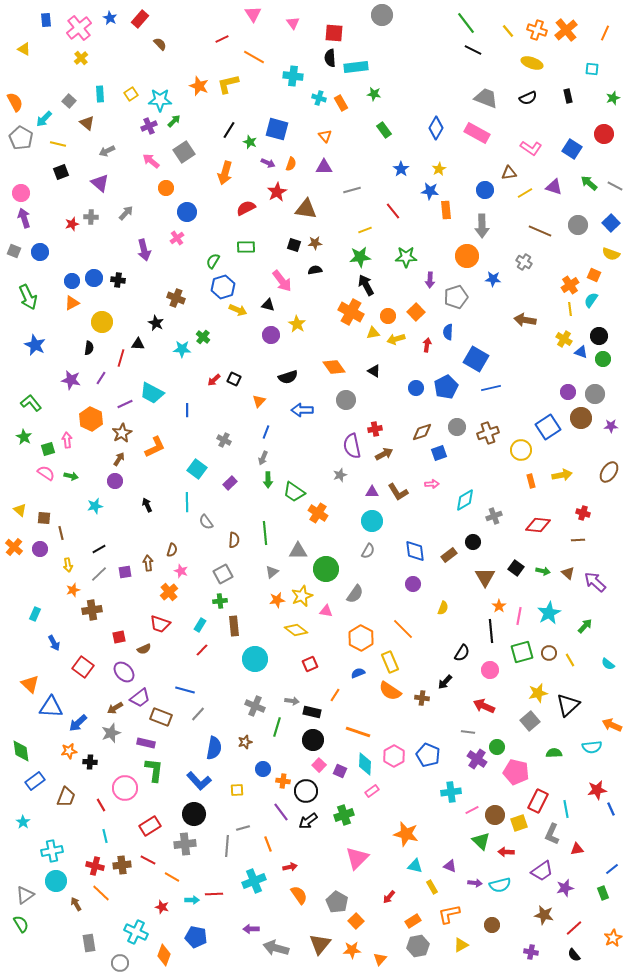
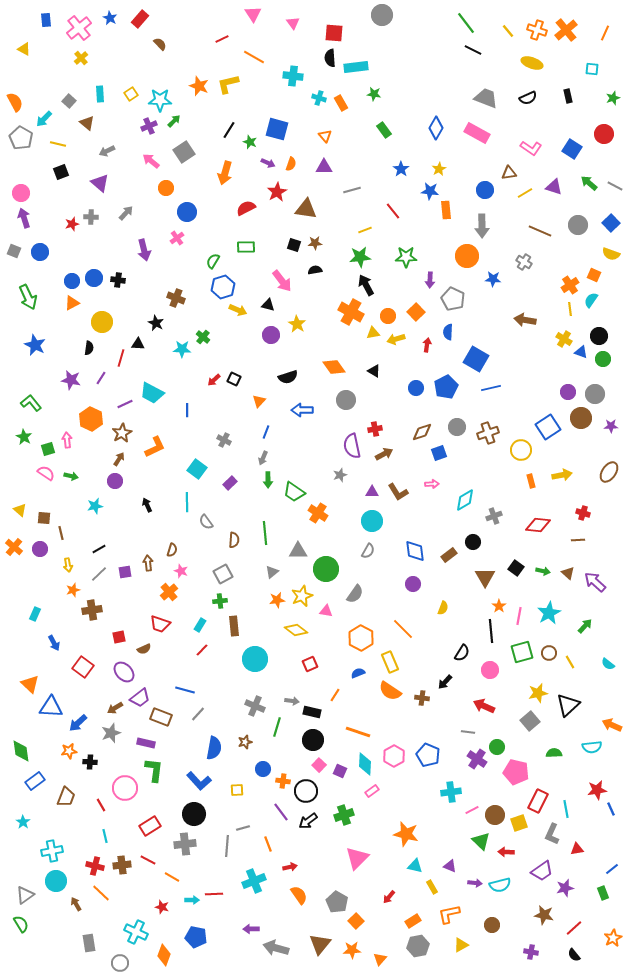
gray pentagon at (456, 297): moved 3 px left, 2 px down; rotated 30 degrees counterclockwise
yellow line at (570, 660): moved 2 px down
